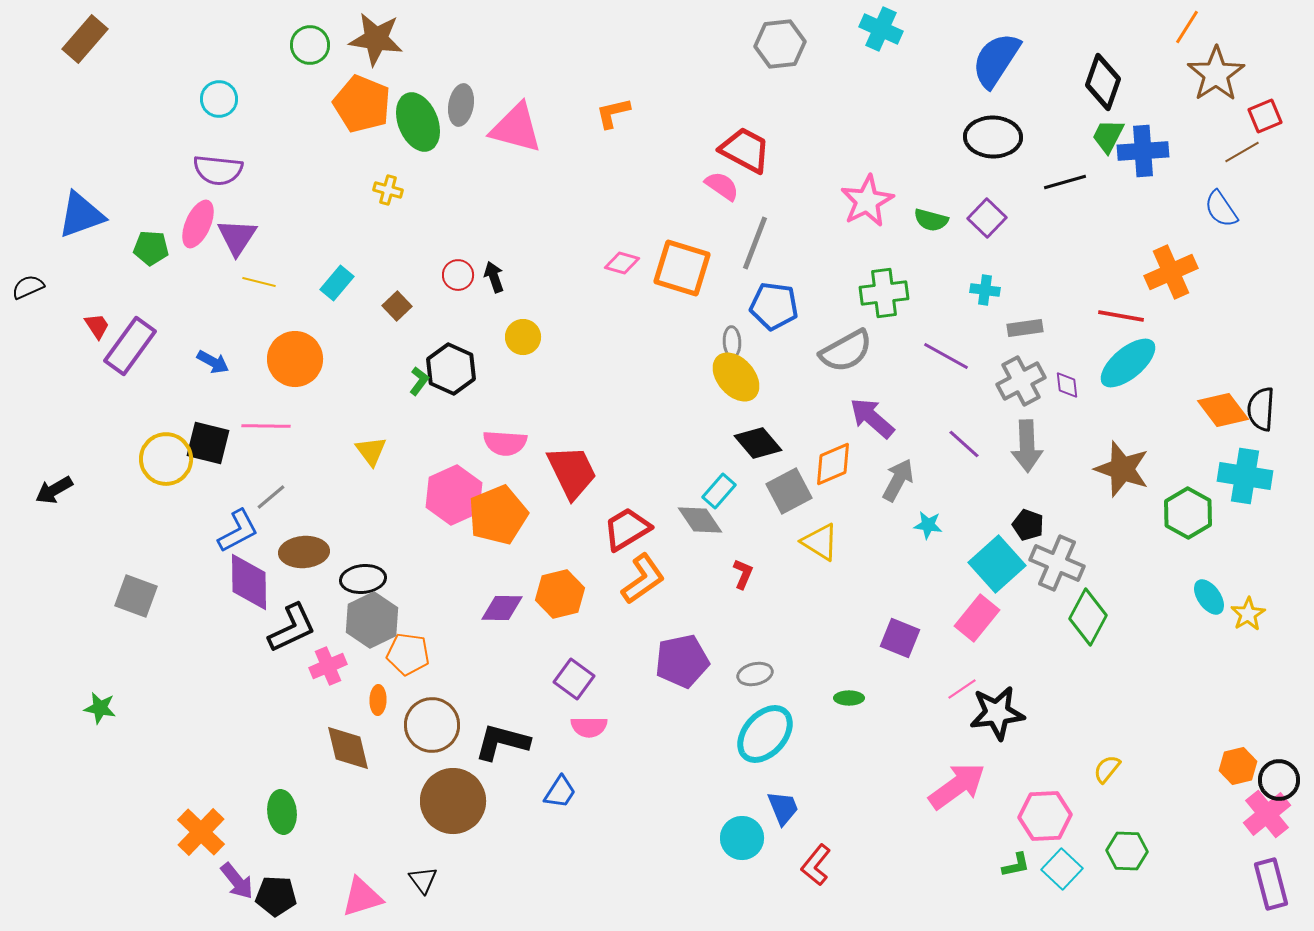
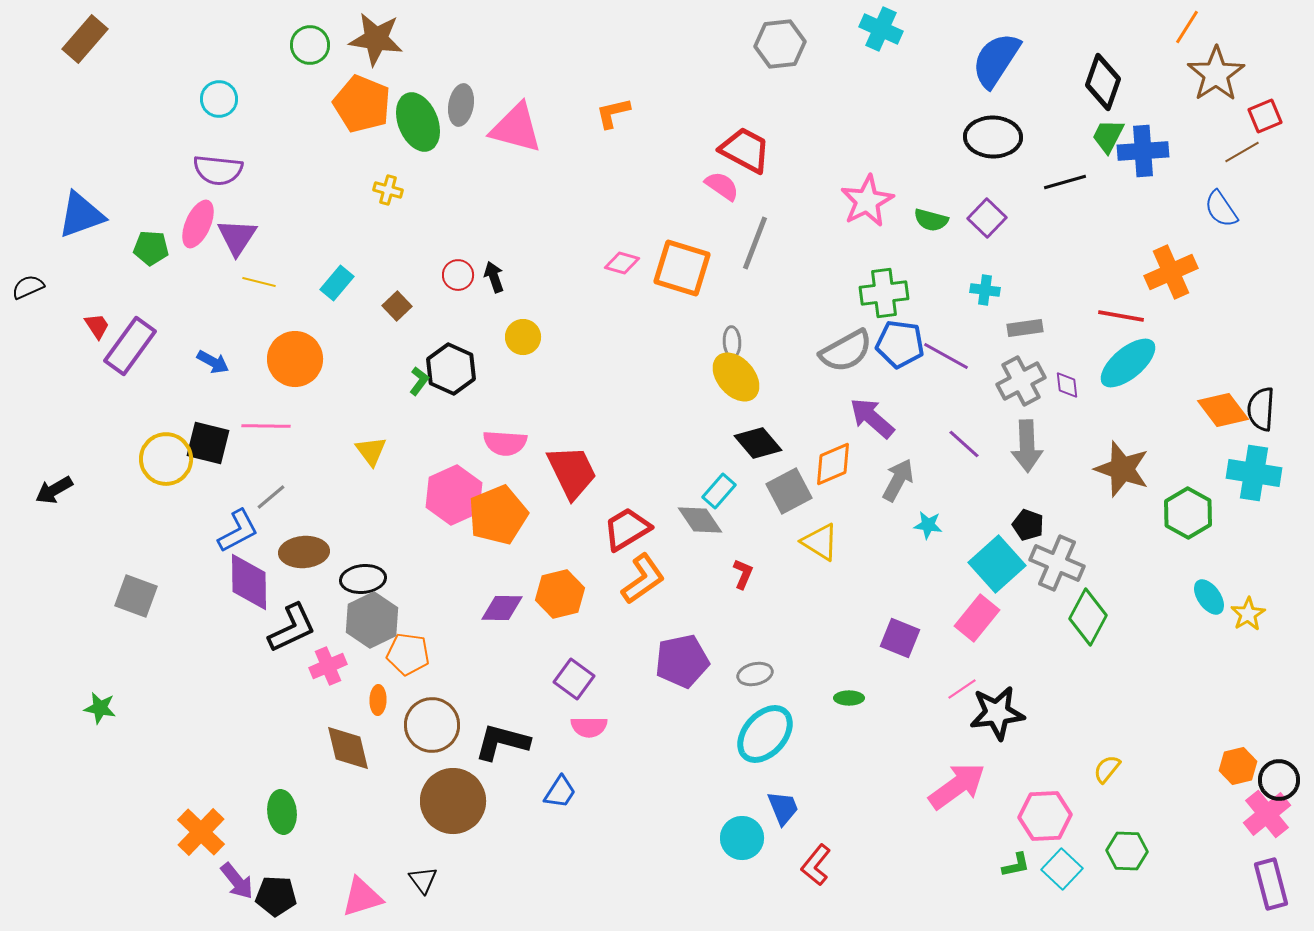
blue pentagon at (774, 306): moved 126 px right, 38 px down
cyan cross at (1245, 476): moved 9 px right, 3 px up
